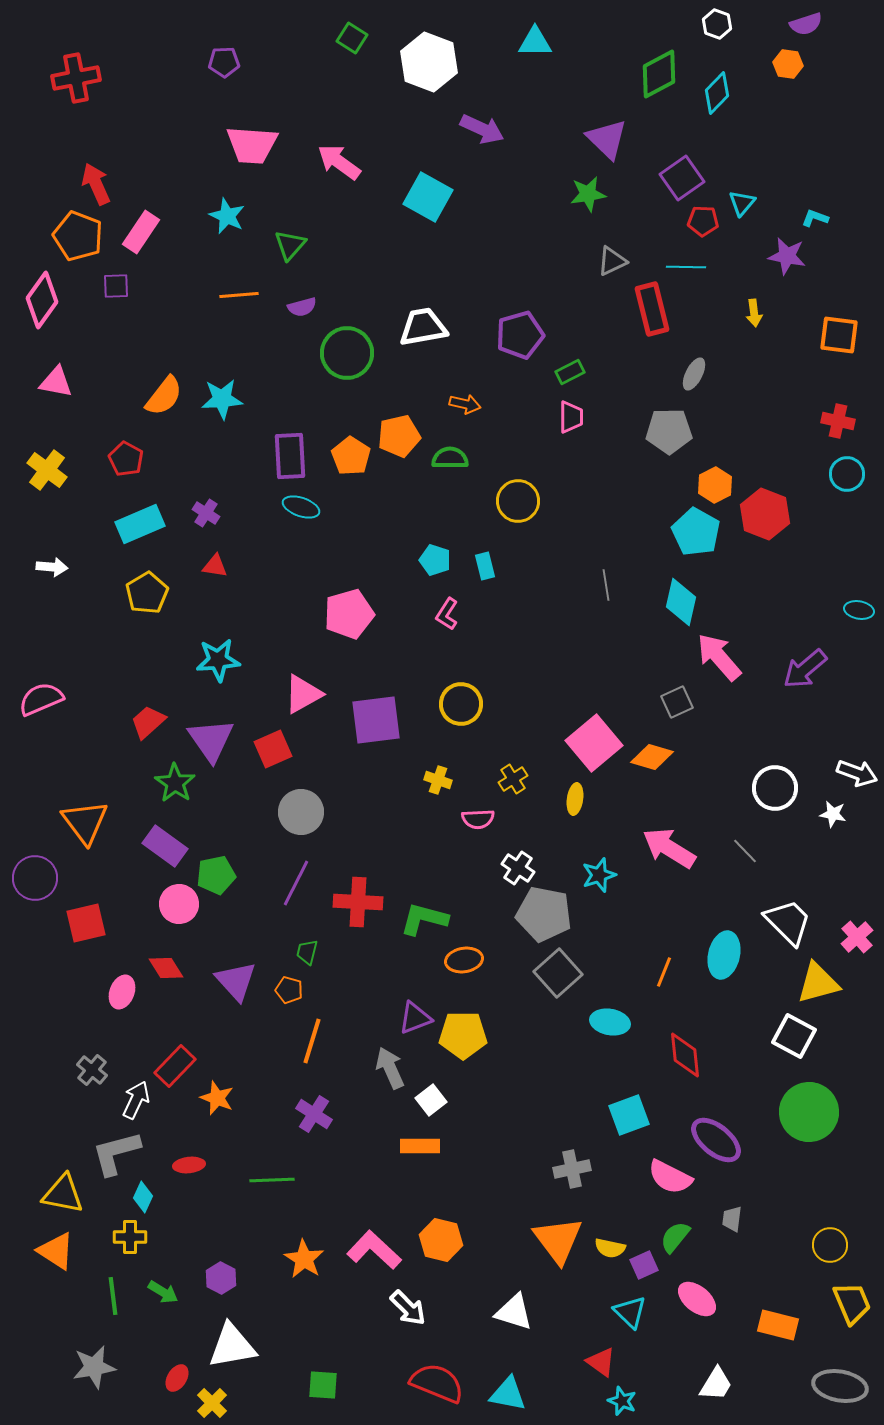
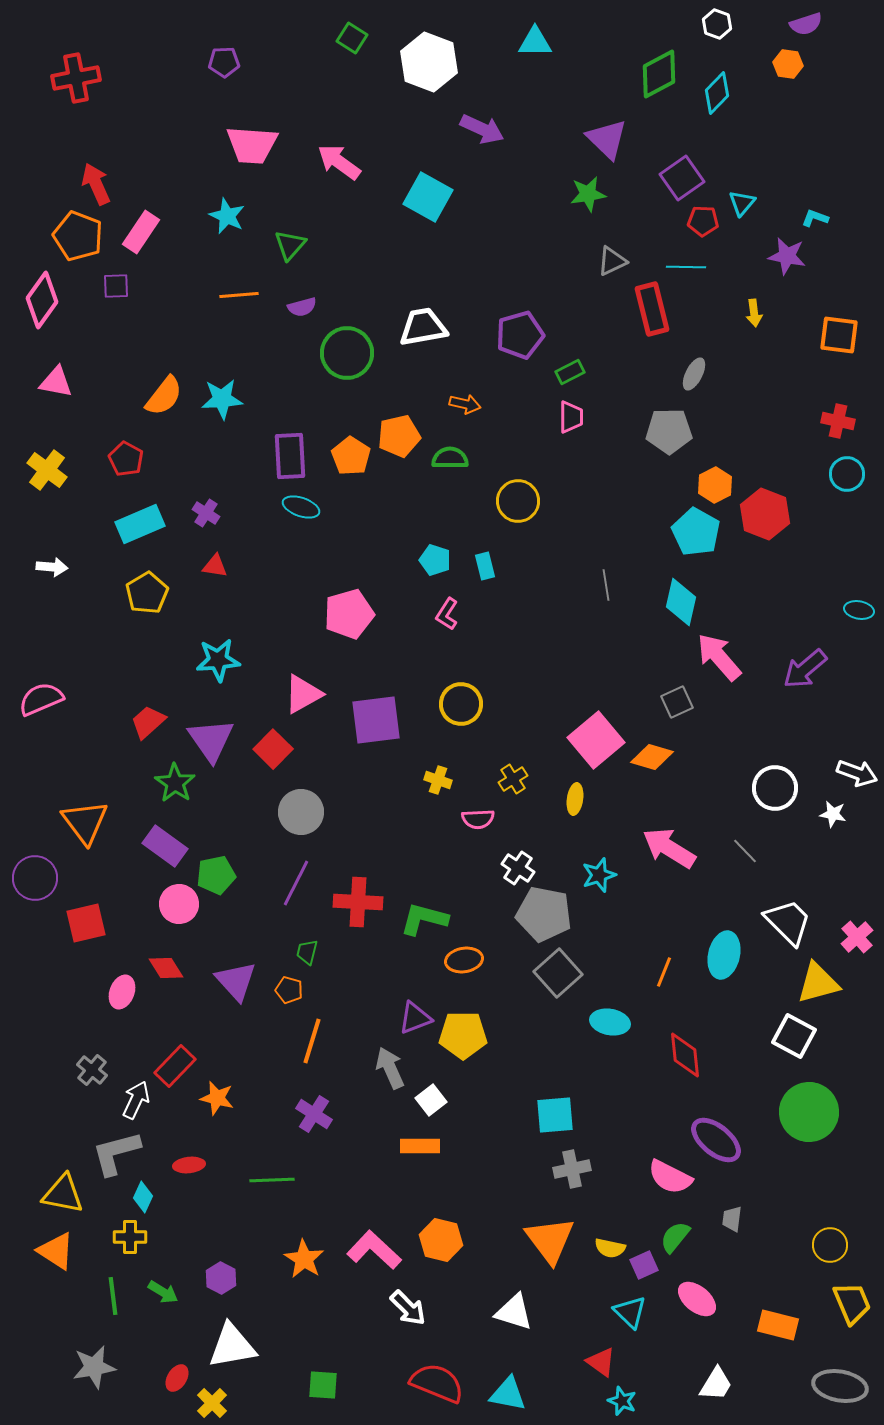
pink square at (594, 743): moved 2 px right, 3 px up
red square at (273, 749): rotated 21 degrees counterclockwise
orange star at (217, 1098): rotated 8 degrees counterclockwise
cyan square at (629, 1115): moved 74 px left; rotated 15 degrees clockwise
orange triangle at (558, 1240): moved 8 px left
